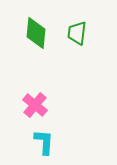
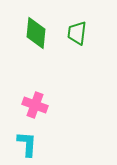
pink cross: rotated 20 degrees counterclockwise
cyan L-shape: moved 17 px left, 2 px down
